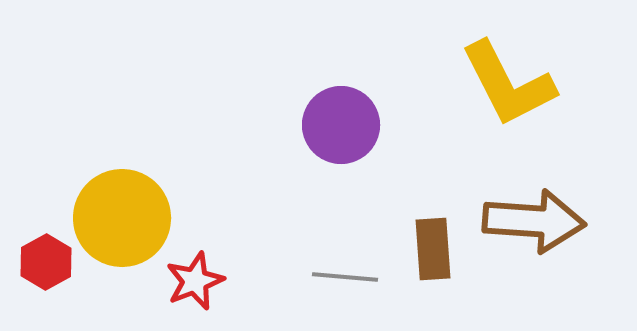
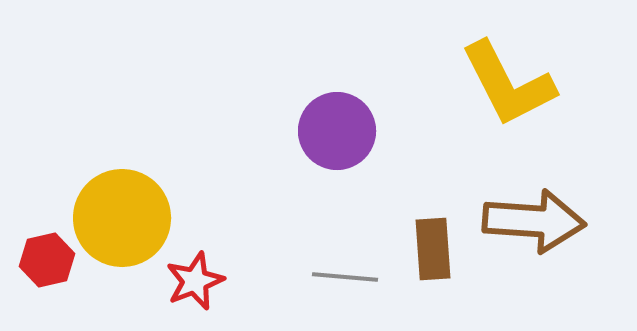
purple circle: moved 4 px left, 6 px down
red hexagon: moved 1 px right, 2 px up; rotated 16 degrees clockwise
